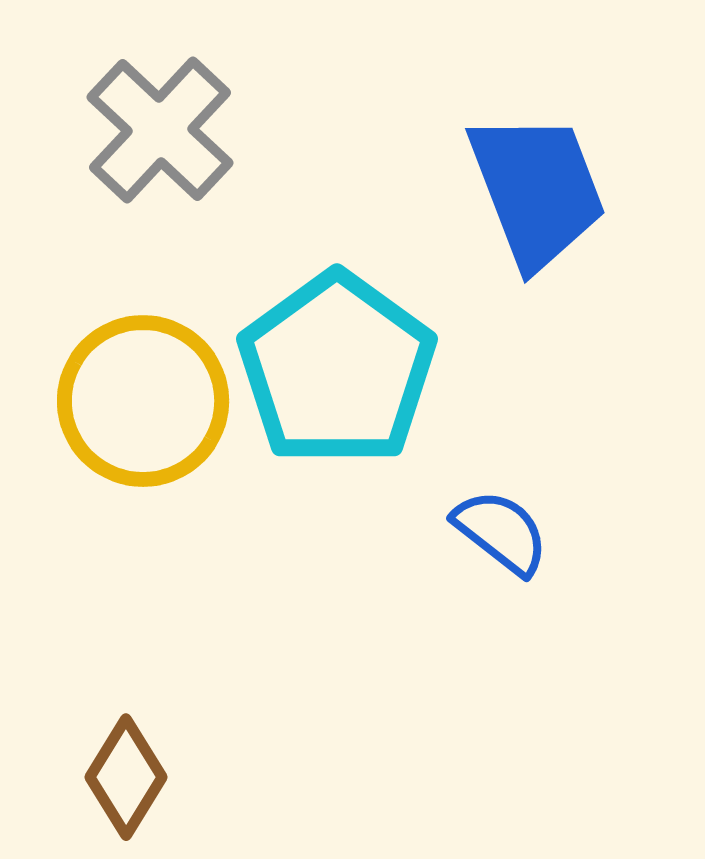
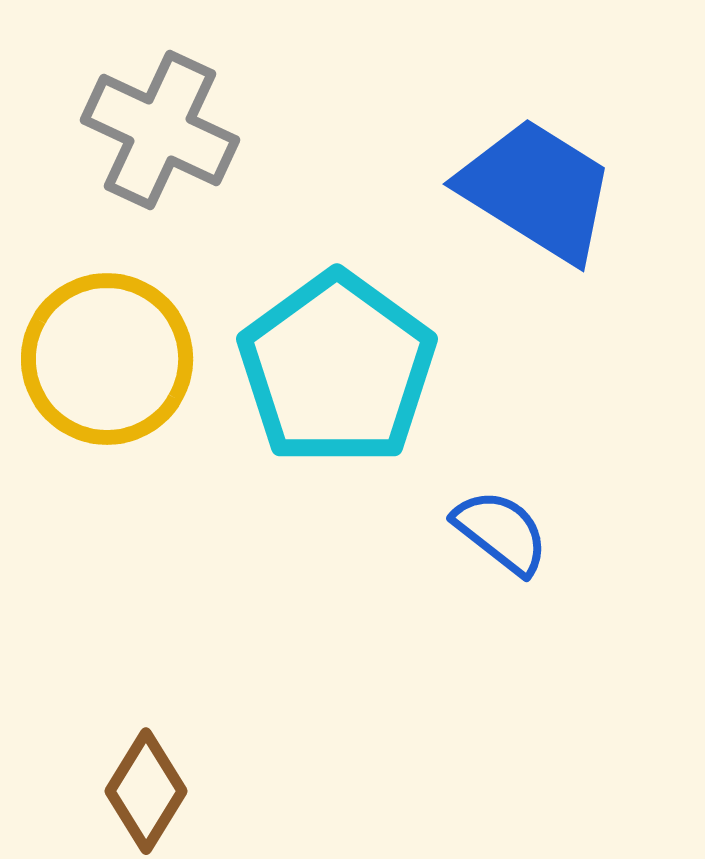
gray cross: rotated 18 degrees counterclockwise
blue trapezoid: rotated 37 degrees counterclockwise
yellow circle: moved 36 px left, 42 px up
brown diamond: moved 20 px right, 14 px down
